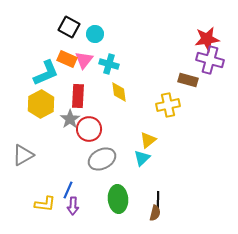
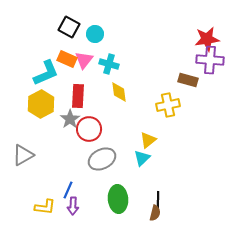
purple cross: rotated 12 degrees counterclockwise
yellow L-shape: moved 3 px down
